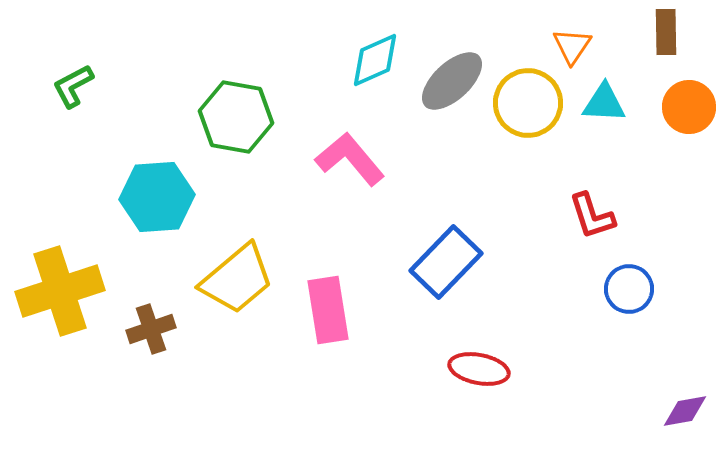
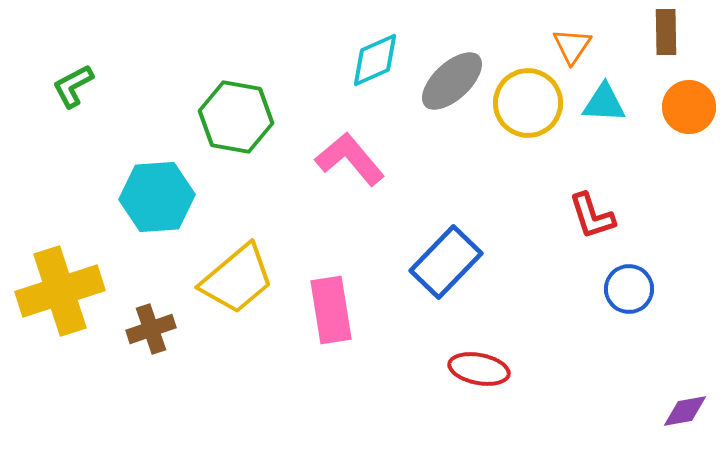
pink rectangle: moved 3 px right
